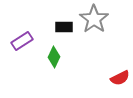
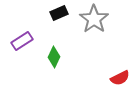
black rectangle: moved 5 px left, 14 px up; rotated 24 degrees counterclockwise
